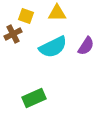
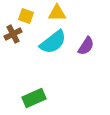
cyan semicircle: moved 5 px up; rotated 12 degrees counterclockwise
